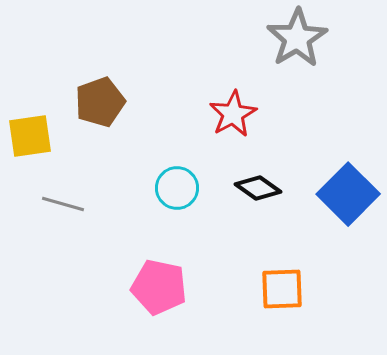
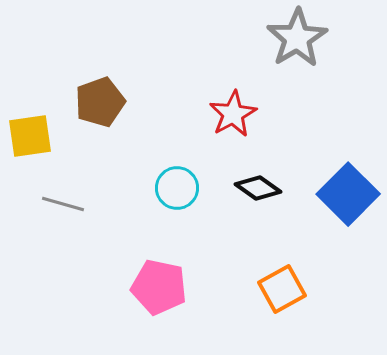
orange square: rotated 27 degrees counterclockwise
